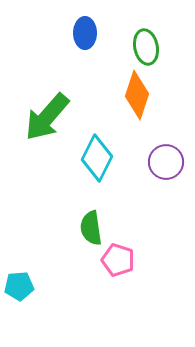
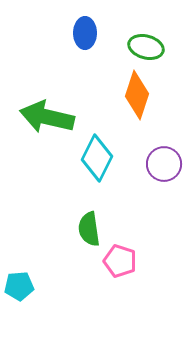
green ellipse: rotated 64 degrees counterclockwise
green arrow: rotated 62 degrees clockwise
purple circle: moved 2 px left, 2 px down
green semicircle: moved 2 px left, 1 px down
pink pentagon: moved 2 px right, 1 px down
